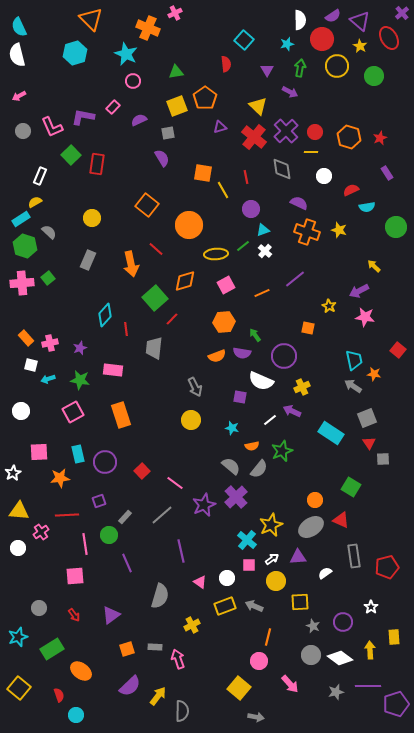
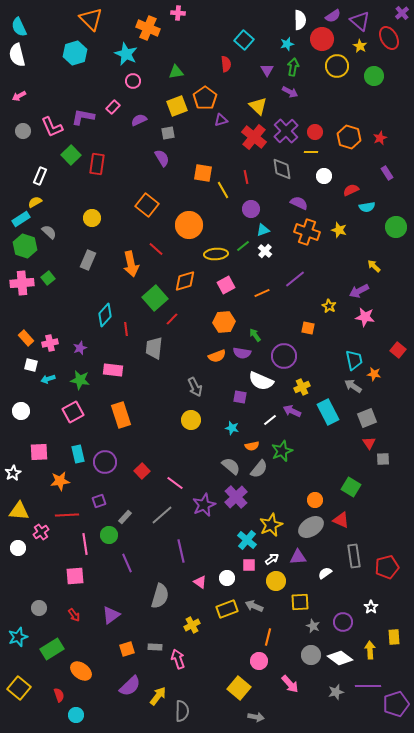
pink cross at (175, 13): moved 3 px right; rotated 32 degrees clockwise
green arrow at (300, 68): moved 7 px left, 1 px up
purple triangle at (220, 127): moved 1 px right, 7 px up
cyan rectangle at (331, 433): moved 3 px left, 21 px up; rotated 30 degrees clockwise
orange star at (60, 478): moved 3 px down
yellow rectangle at (225, 606): moved 2 px right, 3 px down
